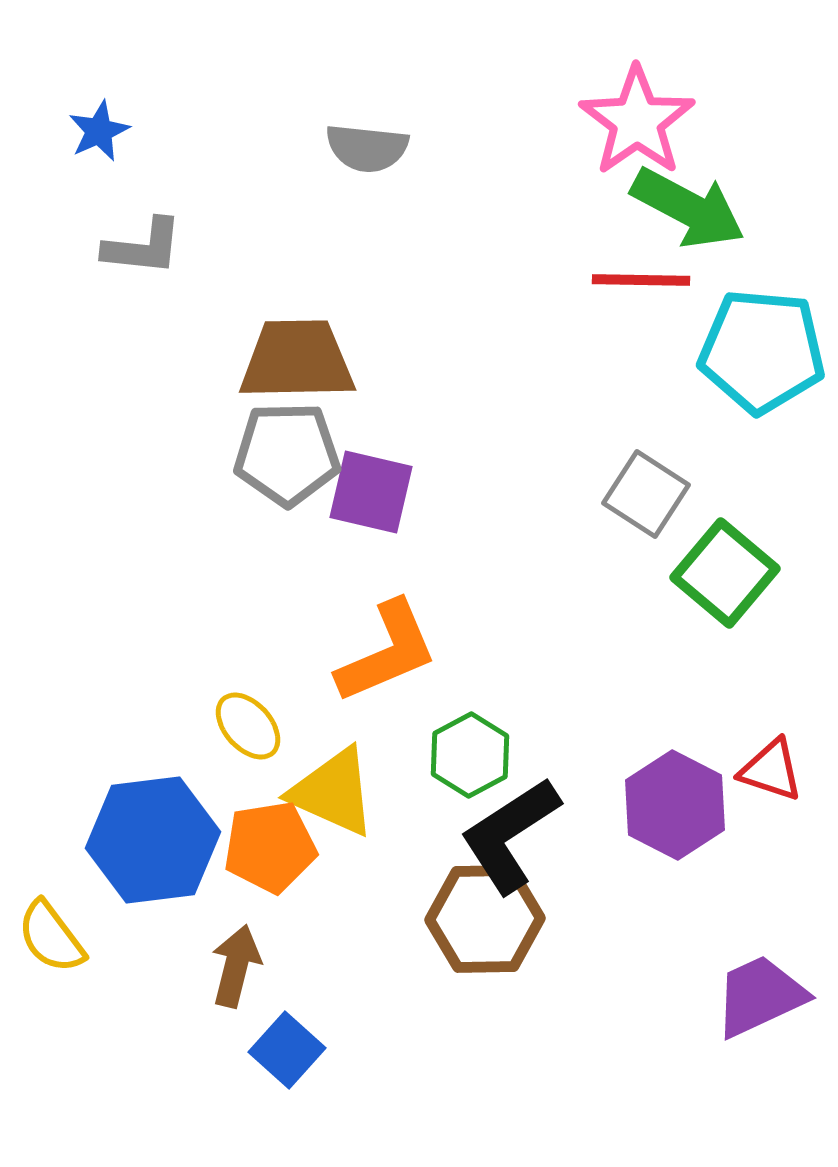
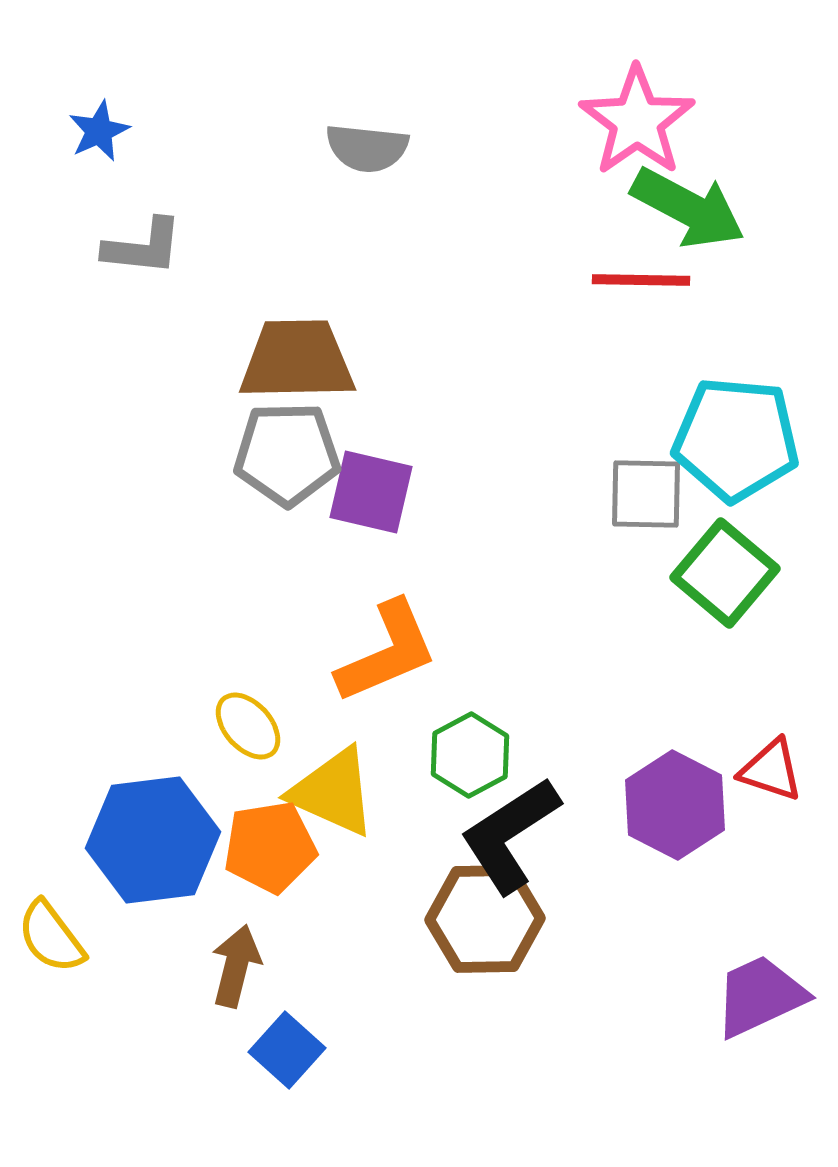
cyan pentagon: moved 26 px left, 88 px down
gray square: rotated 32 degrees counterclockwise
